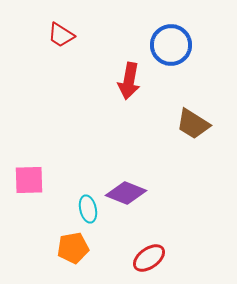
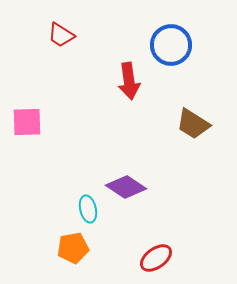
red arrow: rotated 18 degrees counterclockwise
pink square: moved 2 px left, 58 px up
purple diamond: moved 6 px up; rotated 12 degrees clockwise
red ellipse: moved 7 px right
